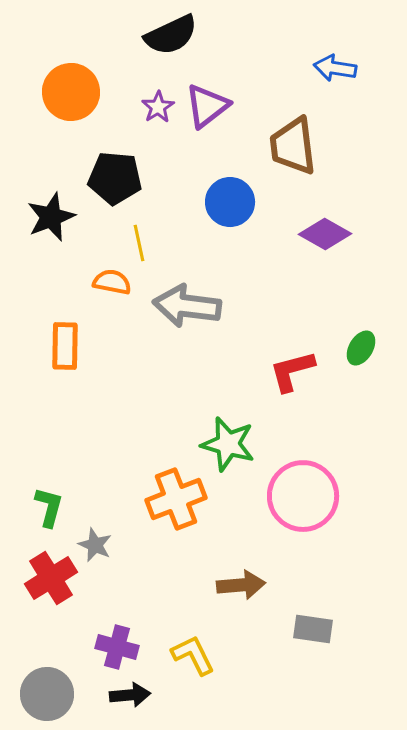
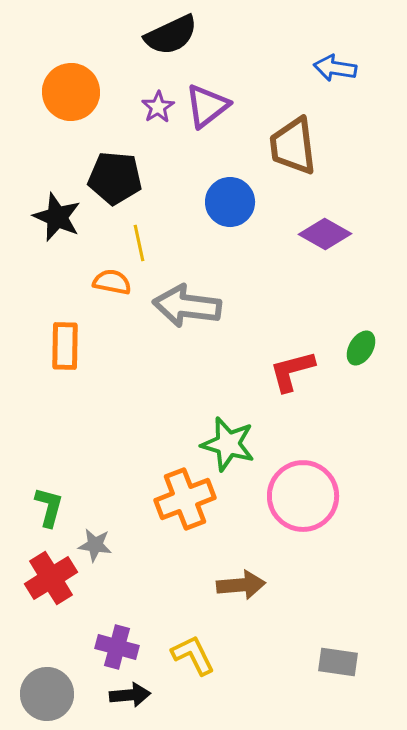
black star: moved 6 px right; rotated 27 degrees counterclockwise
orange cross: moved 9 px right
gray star: rotated 16 degrees counterclockwise
gray rectangle: moved 25 px right, 33 px down
